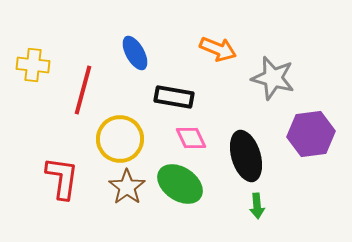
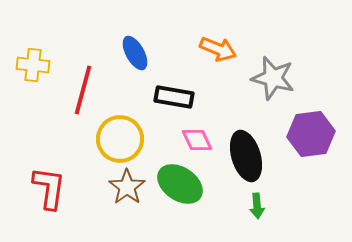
pink diamond: moved 6 px right, 2 px down
red L-shape: moved 13 px left, 10 px down
